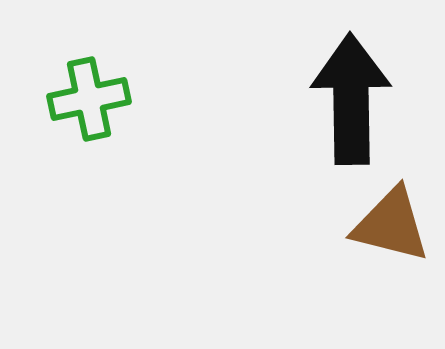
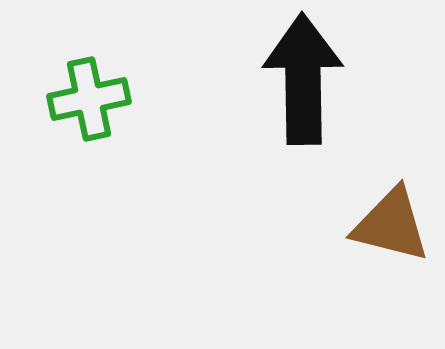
black arrow: moved 48 px left, 20 px up
